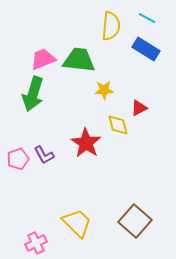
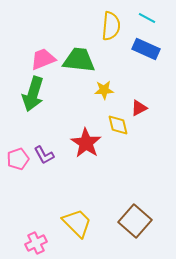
blue rectangle: rotated 8 degrees counterclockwise
